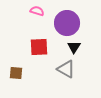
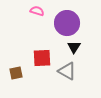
red square: moved 3 px right, 11 px down
gray triangle: moved 1 px right, 2 px down
brown square: rotated 16 degrees counterclockwise
